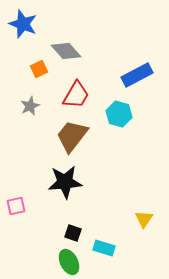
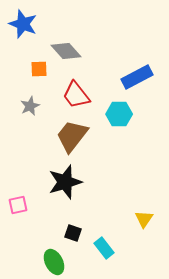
orange square: rotated 24 degrees clockwise
blue rectangle: moved 2 px down
red trapezoid: rotated 112 degrees clockwise
cyan hexagon: rotated 15 degrees counterclockwise
black star: rotated 12 degrees counterclockwise
pink square: moved 2 px right, 1 px up
cyan rectangle: rotated 35 degrees clockwise
green ellipse: moved 15 px left
